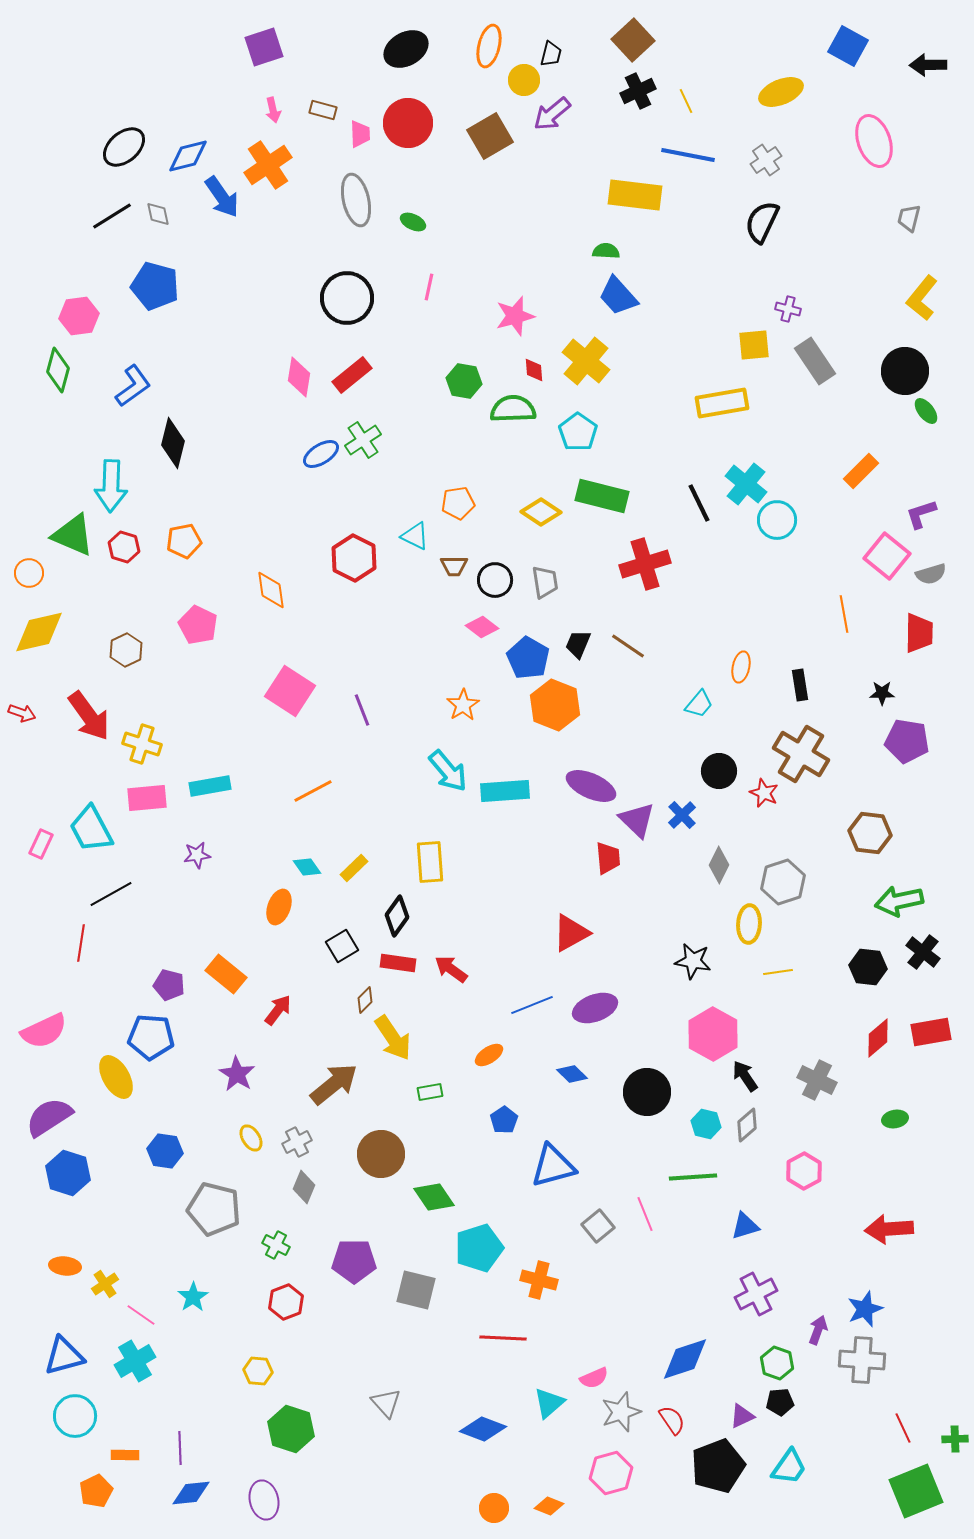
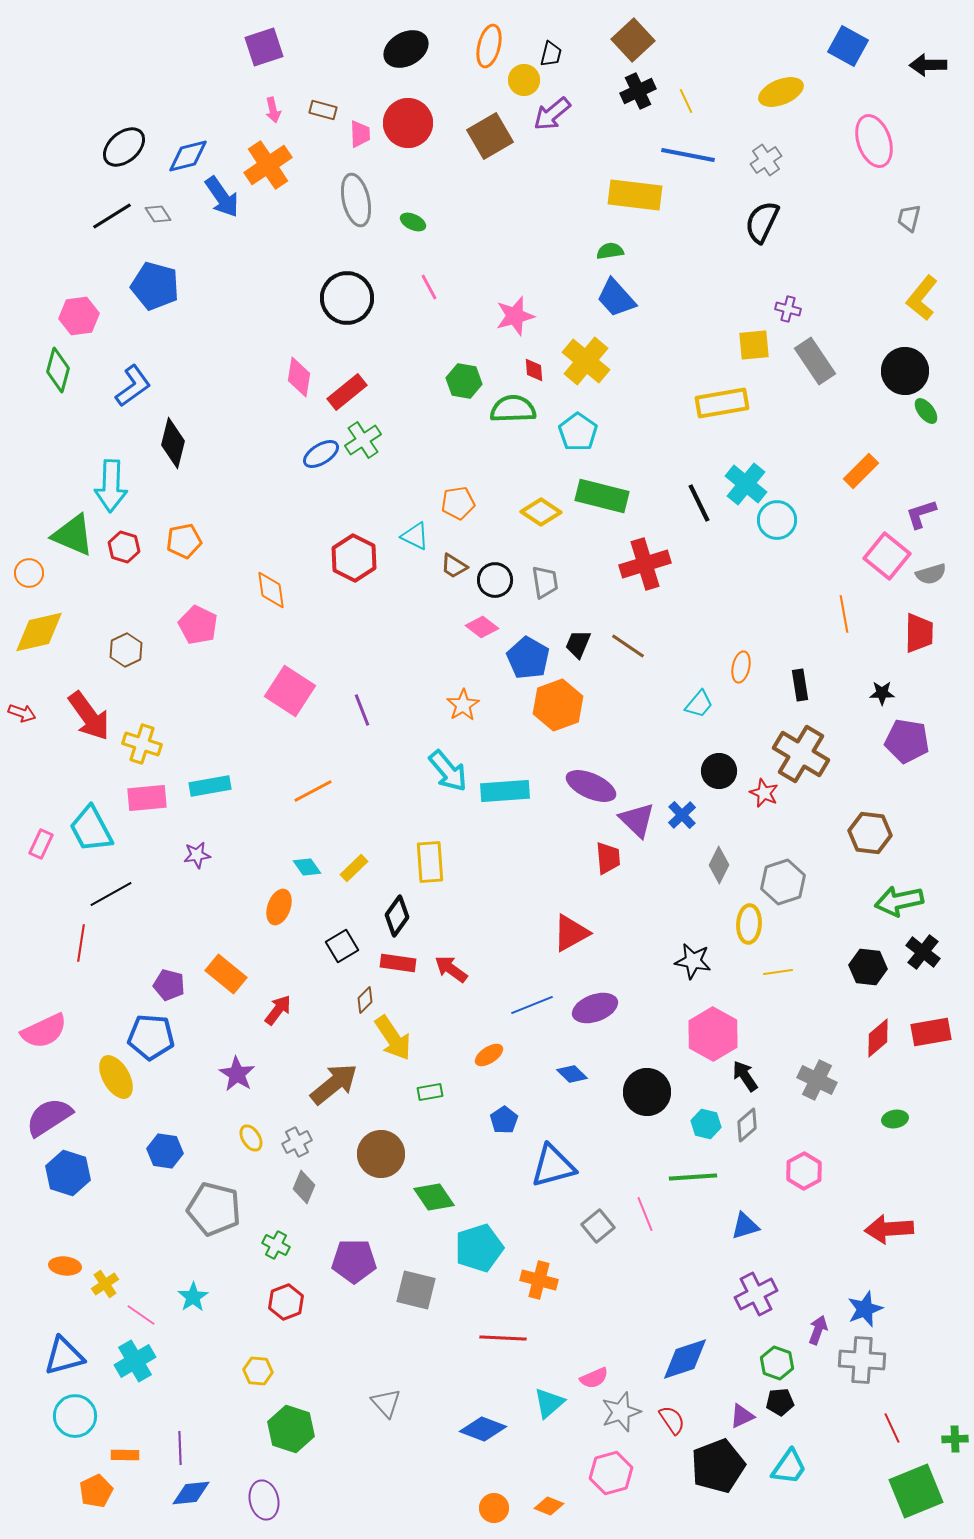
gray diamond at (158, 214): rotated 20 degrees counterclockwise
green semicircle at (606, 251): moved 4 px right; rotated 12 degrees counterclockwise
pink line at (429, 287): rotated 40 degrees counterclockwise
blue trapezoid at (618, 296): moved 2 px left, 2 px down
red rectangle at (352, 375): moved 5 px left, 17 px down
brown trapezoid at (454, 566): rotated 32 degrees clockwise
orange hexagon at (555, 705): moved 3 px right; rotated 18 degrees clockwise
red line at (903, 1428): moved 11 px left
